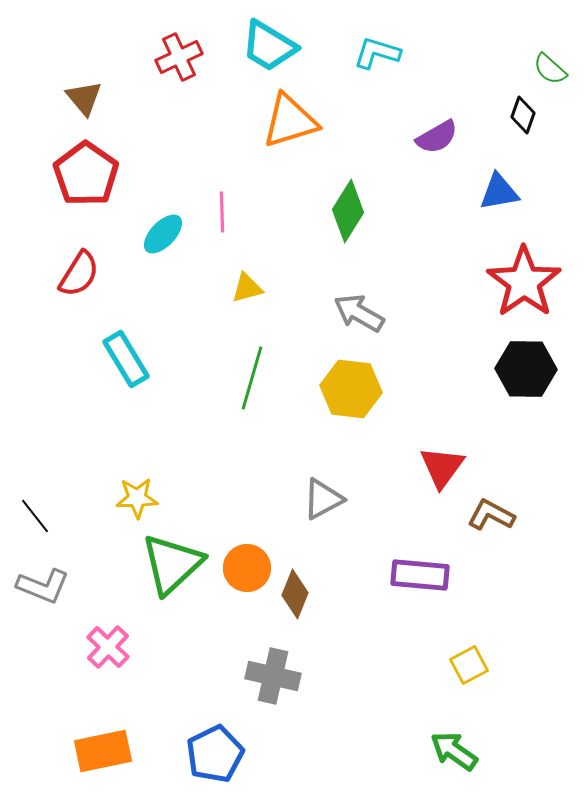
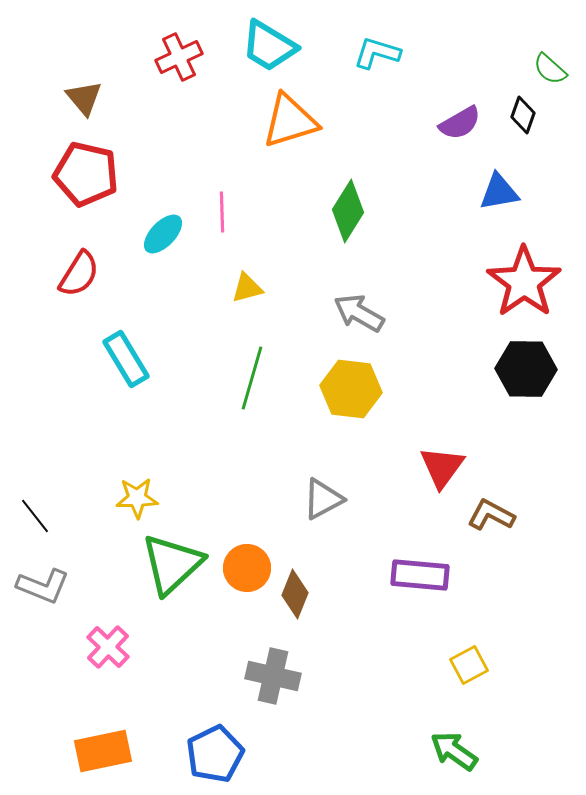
purple semicircle: moved 23 px right, 14 px up
red pentagon: rotated 22 degrees counterclockwise
